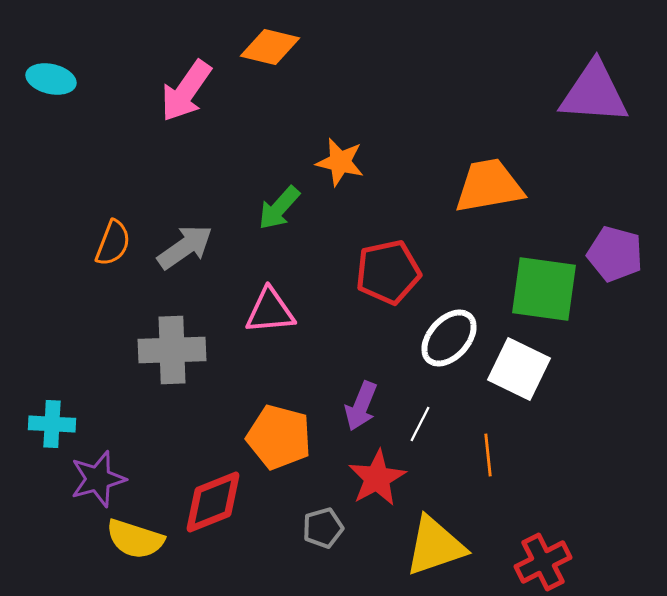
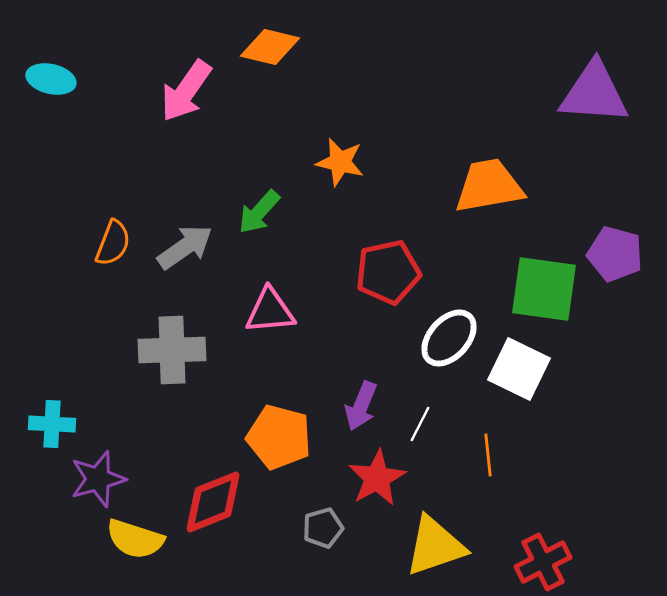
green arrow: moved 20 px left, 4 px down
